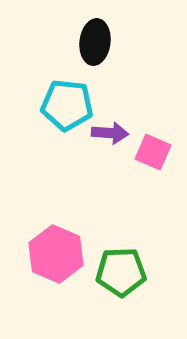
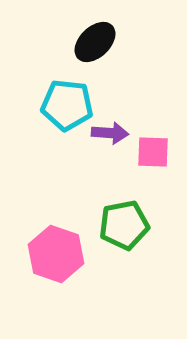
black ellipse: rotated 39 degrees clockwise
pink square: rotated 21 degrees counterclockwise
pink hexagon: rotated 4 degrees counterclockwise
green pentagon: moved 3 px right, 47 px up; rotated 9 degrees counterclockwise
